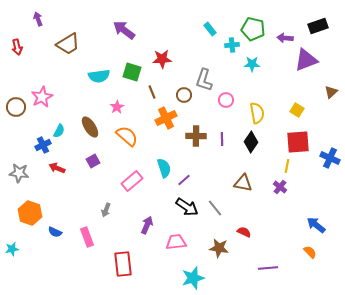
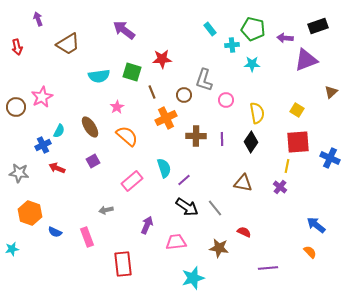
gray arrow at (106, 210): rotated 56 degrees clockwise
